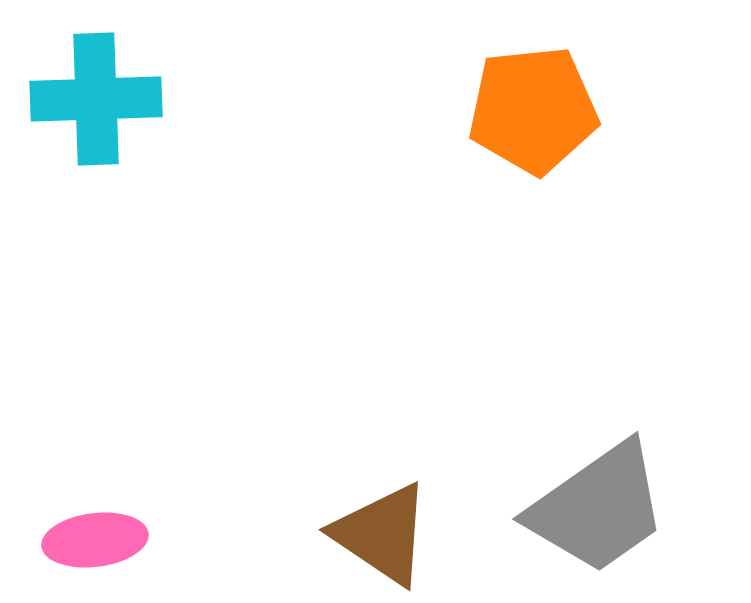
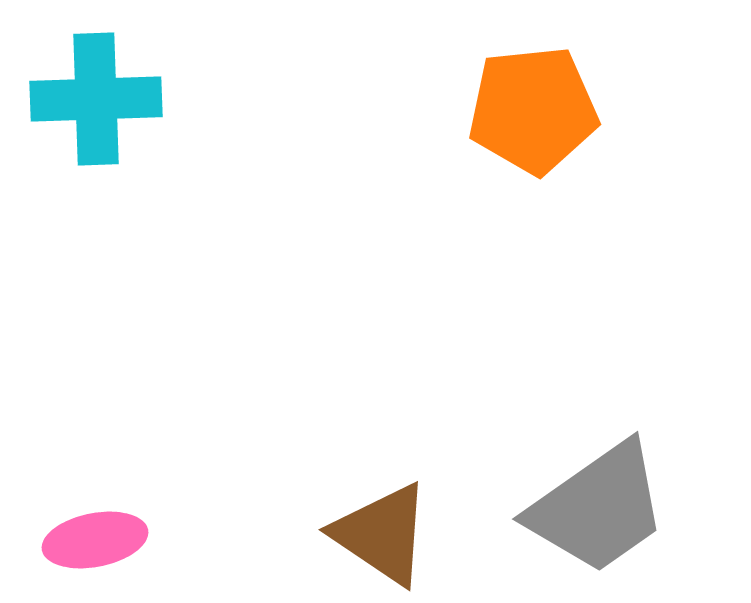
pink ellipse: rotated 4 degrees counterclockwise
